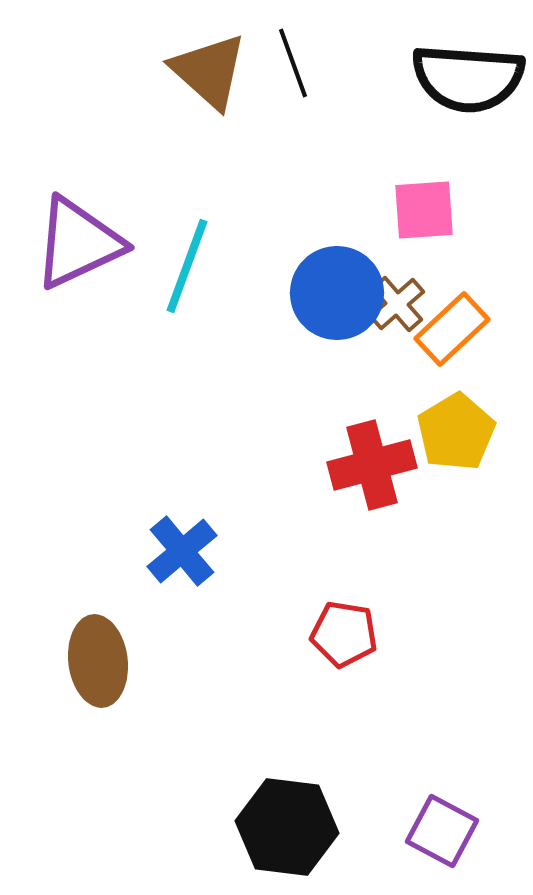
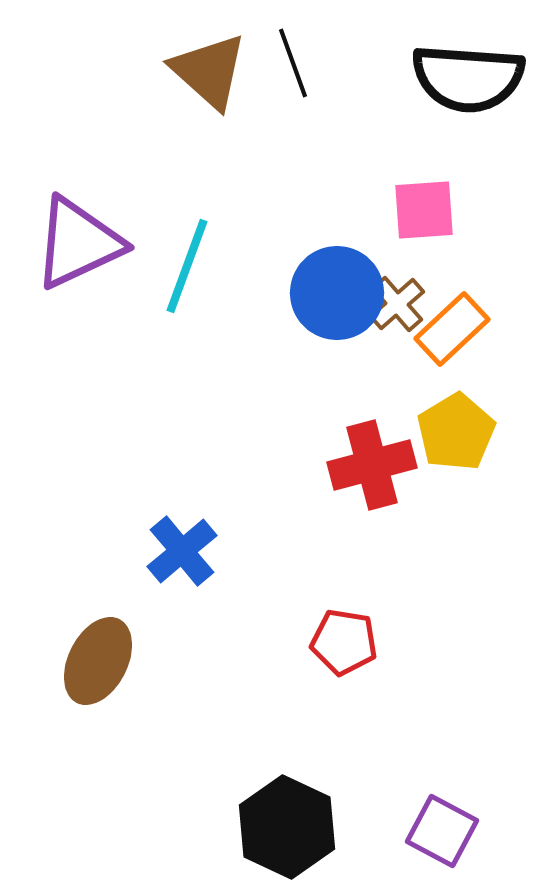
red pentagon: moved 8 px down
brown ellipse: rotated 34 degrees clockwise
black hexagon: rotated 18 degrees clockwise
